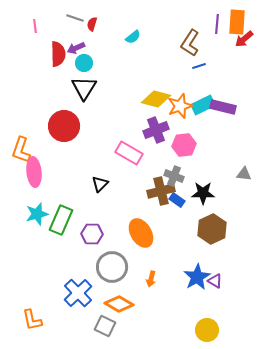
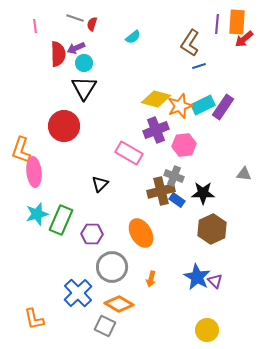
purple rectangle at (223, 107): rotated 70 degrees counterclockwise
blue star at (197, 277): rotated 12 degrees counterclockwise
purple triangle at (215, 281): rotated 14 degrees clockwise
orange L-shape at (32, 320): moved 2 px right, 1 px up
